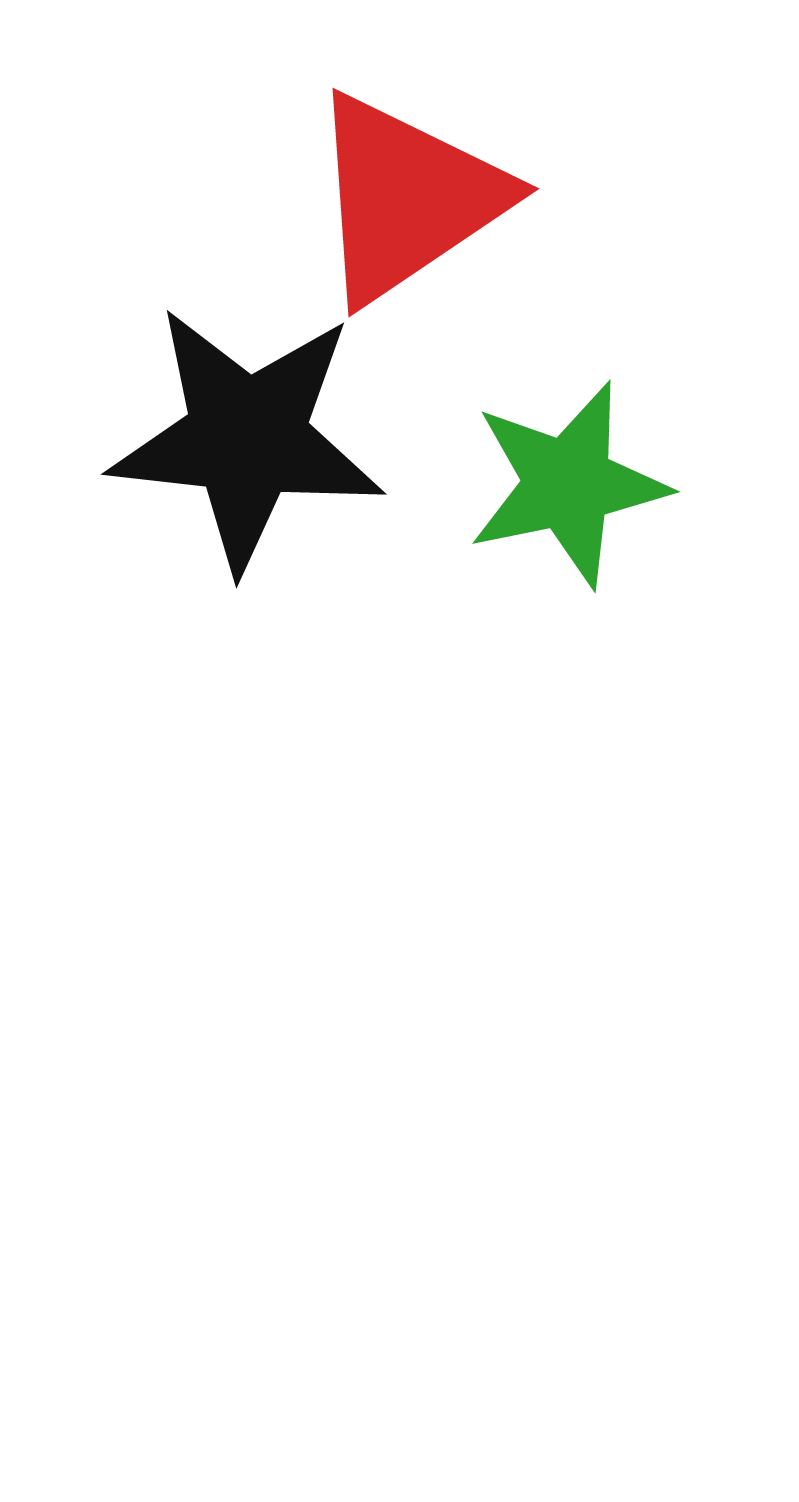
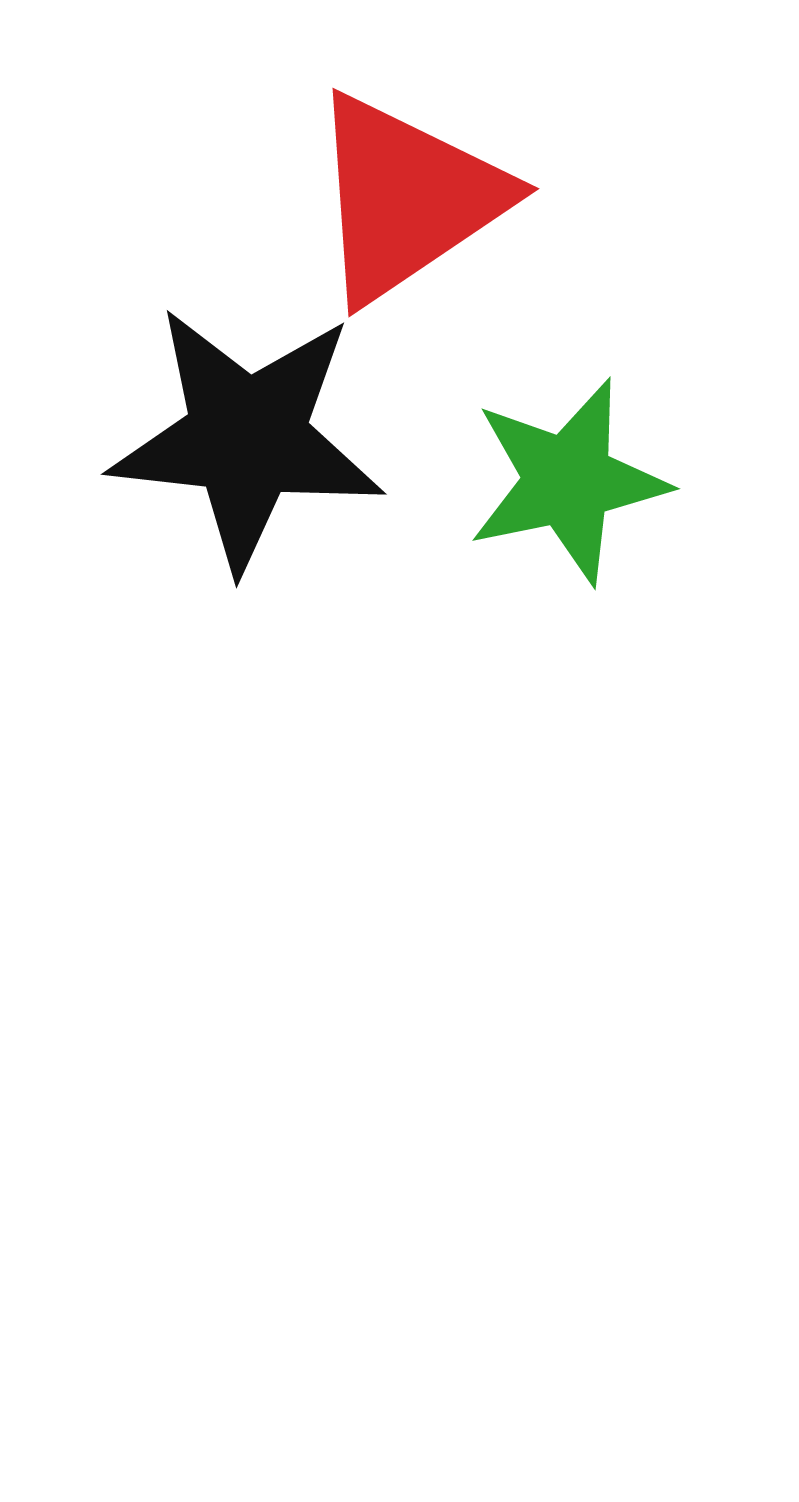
green star: moved 3 px up
